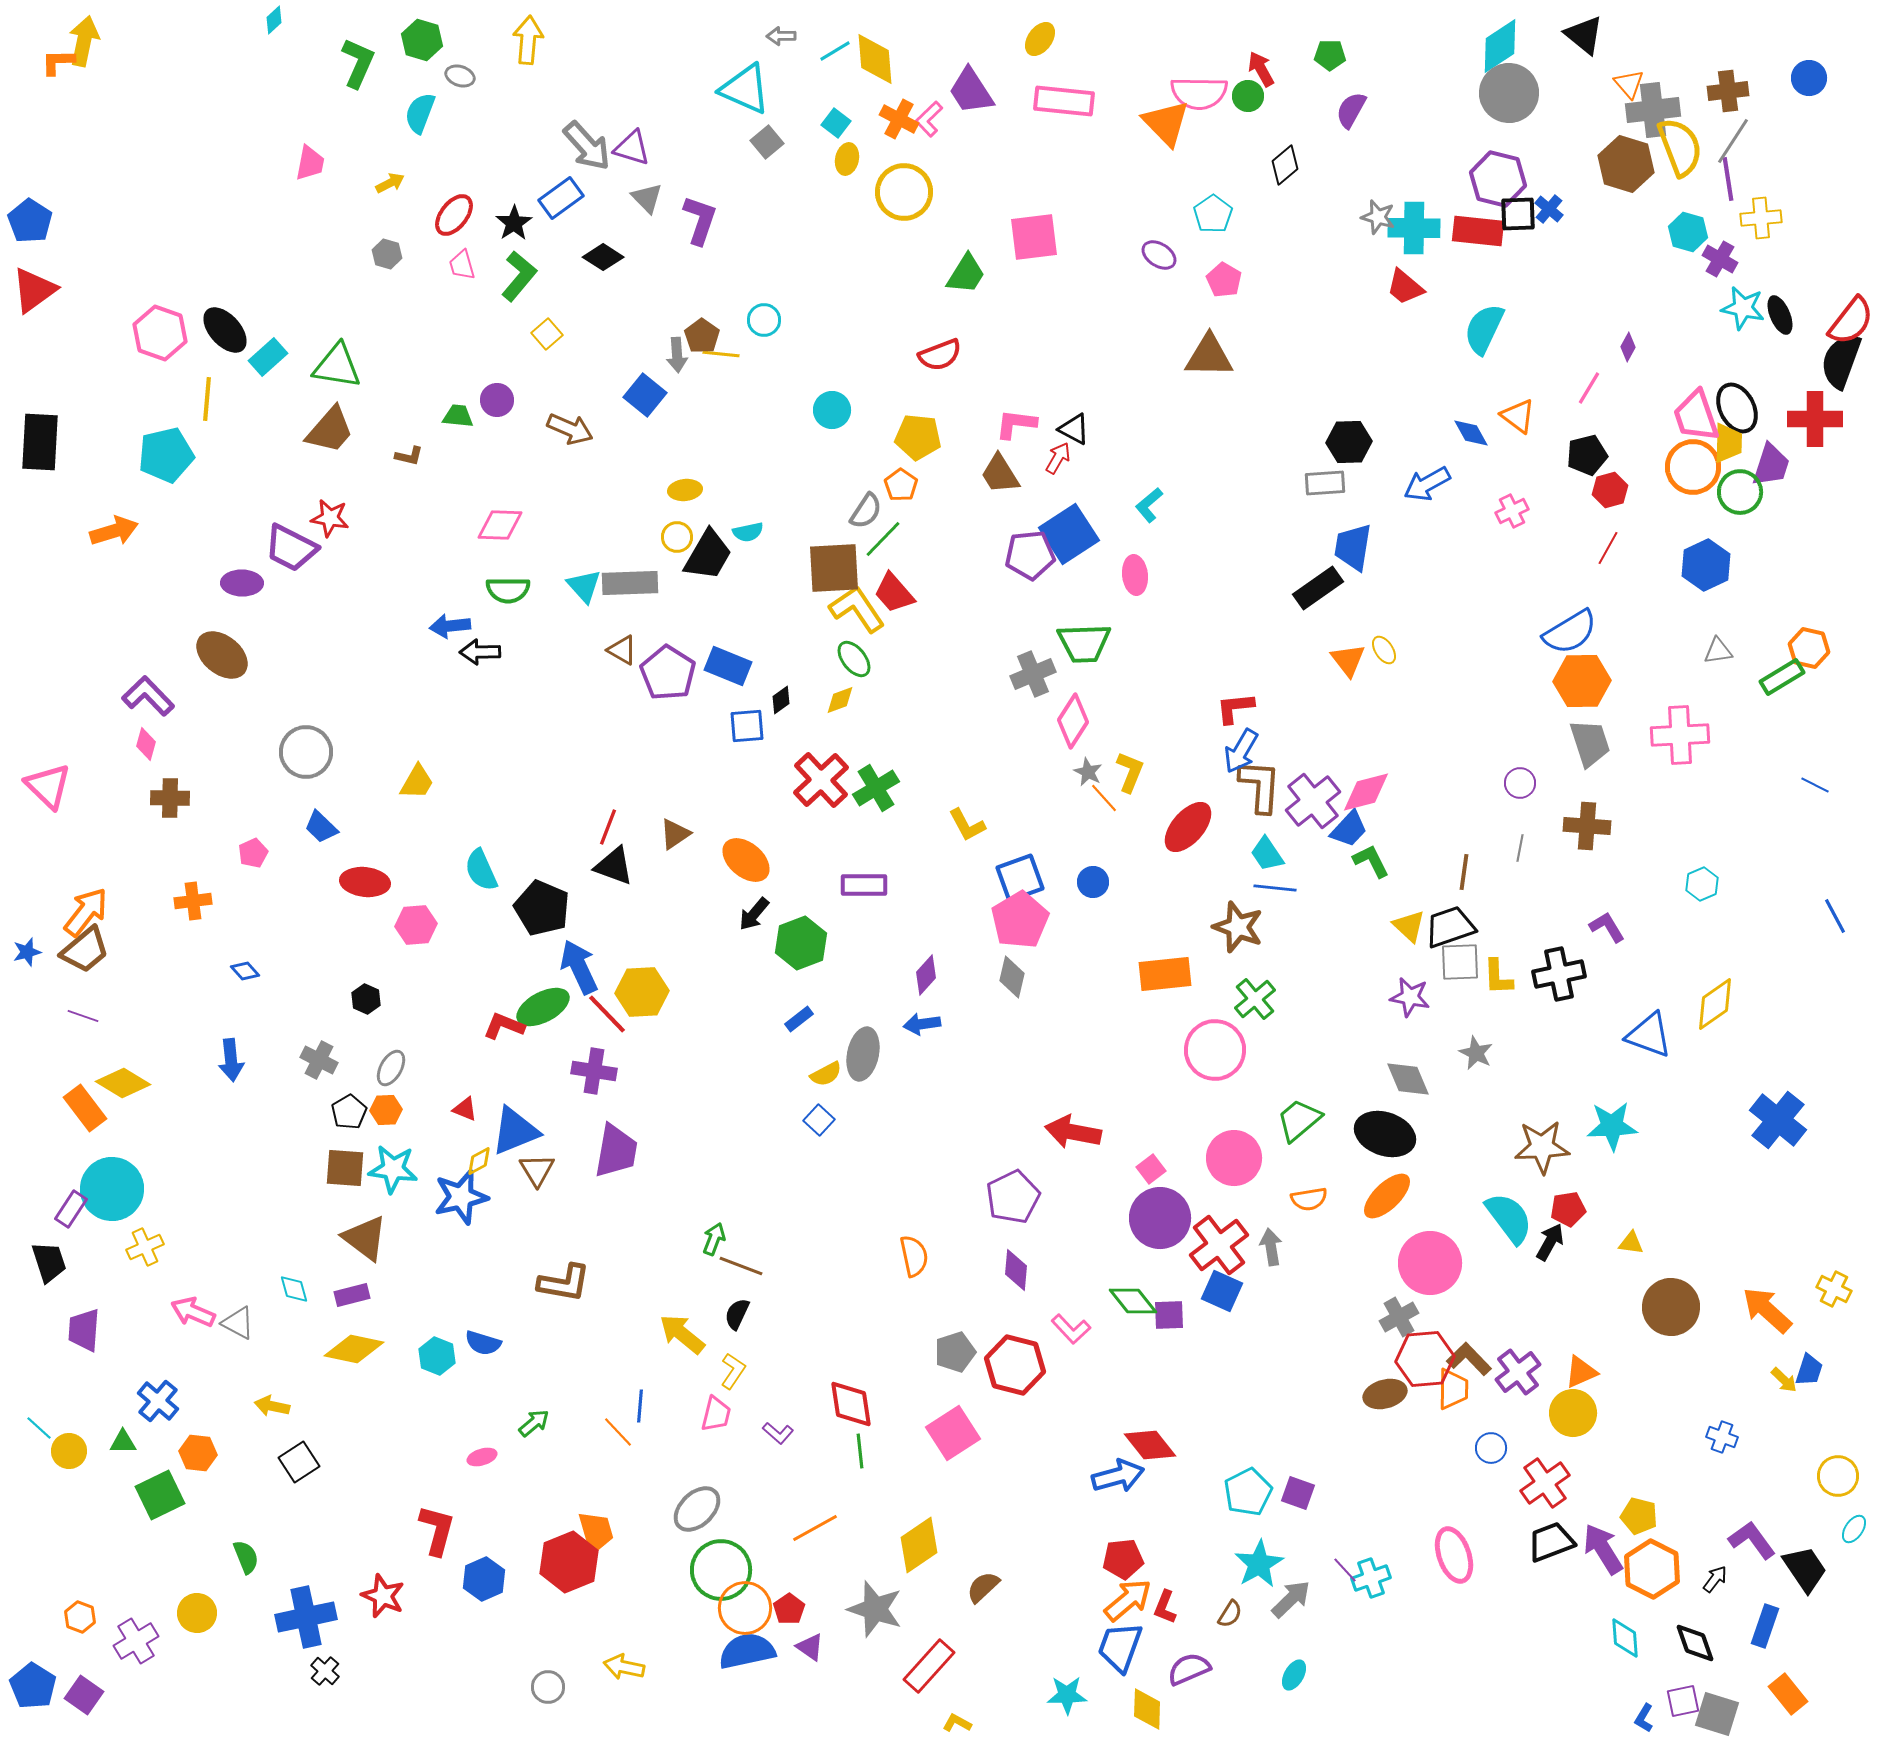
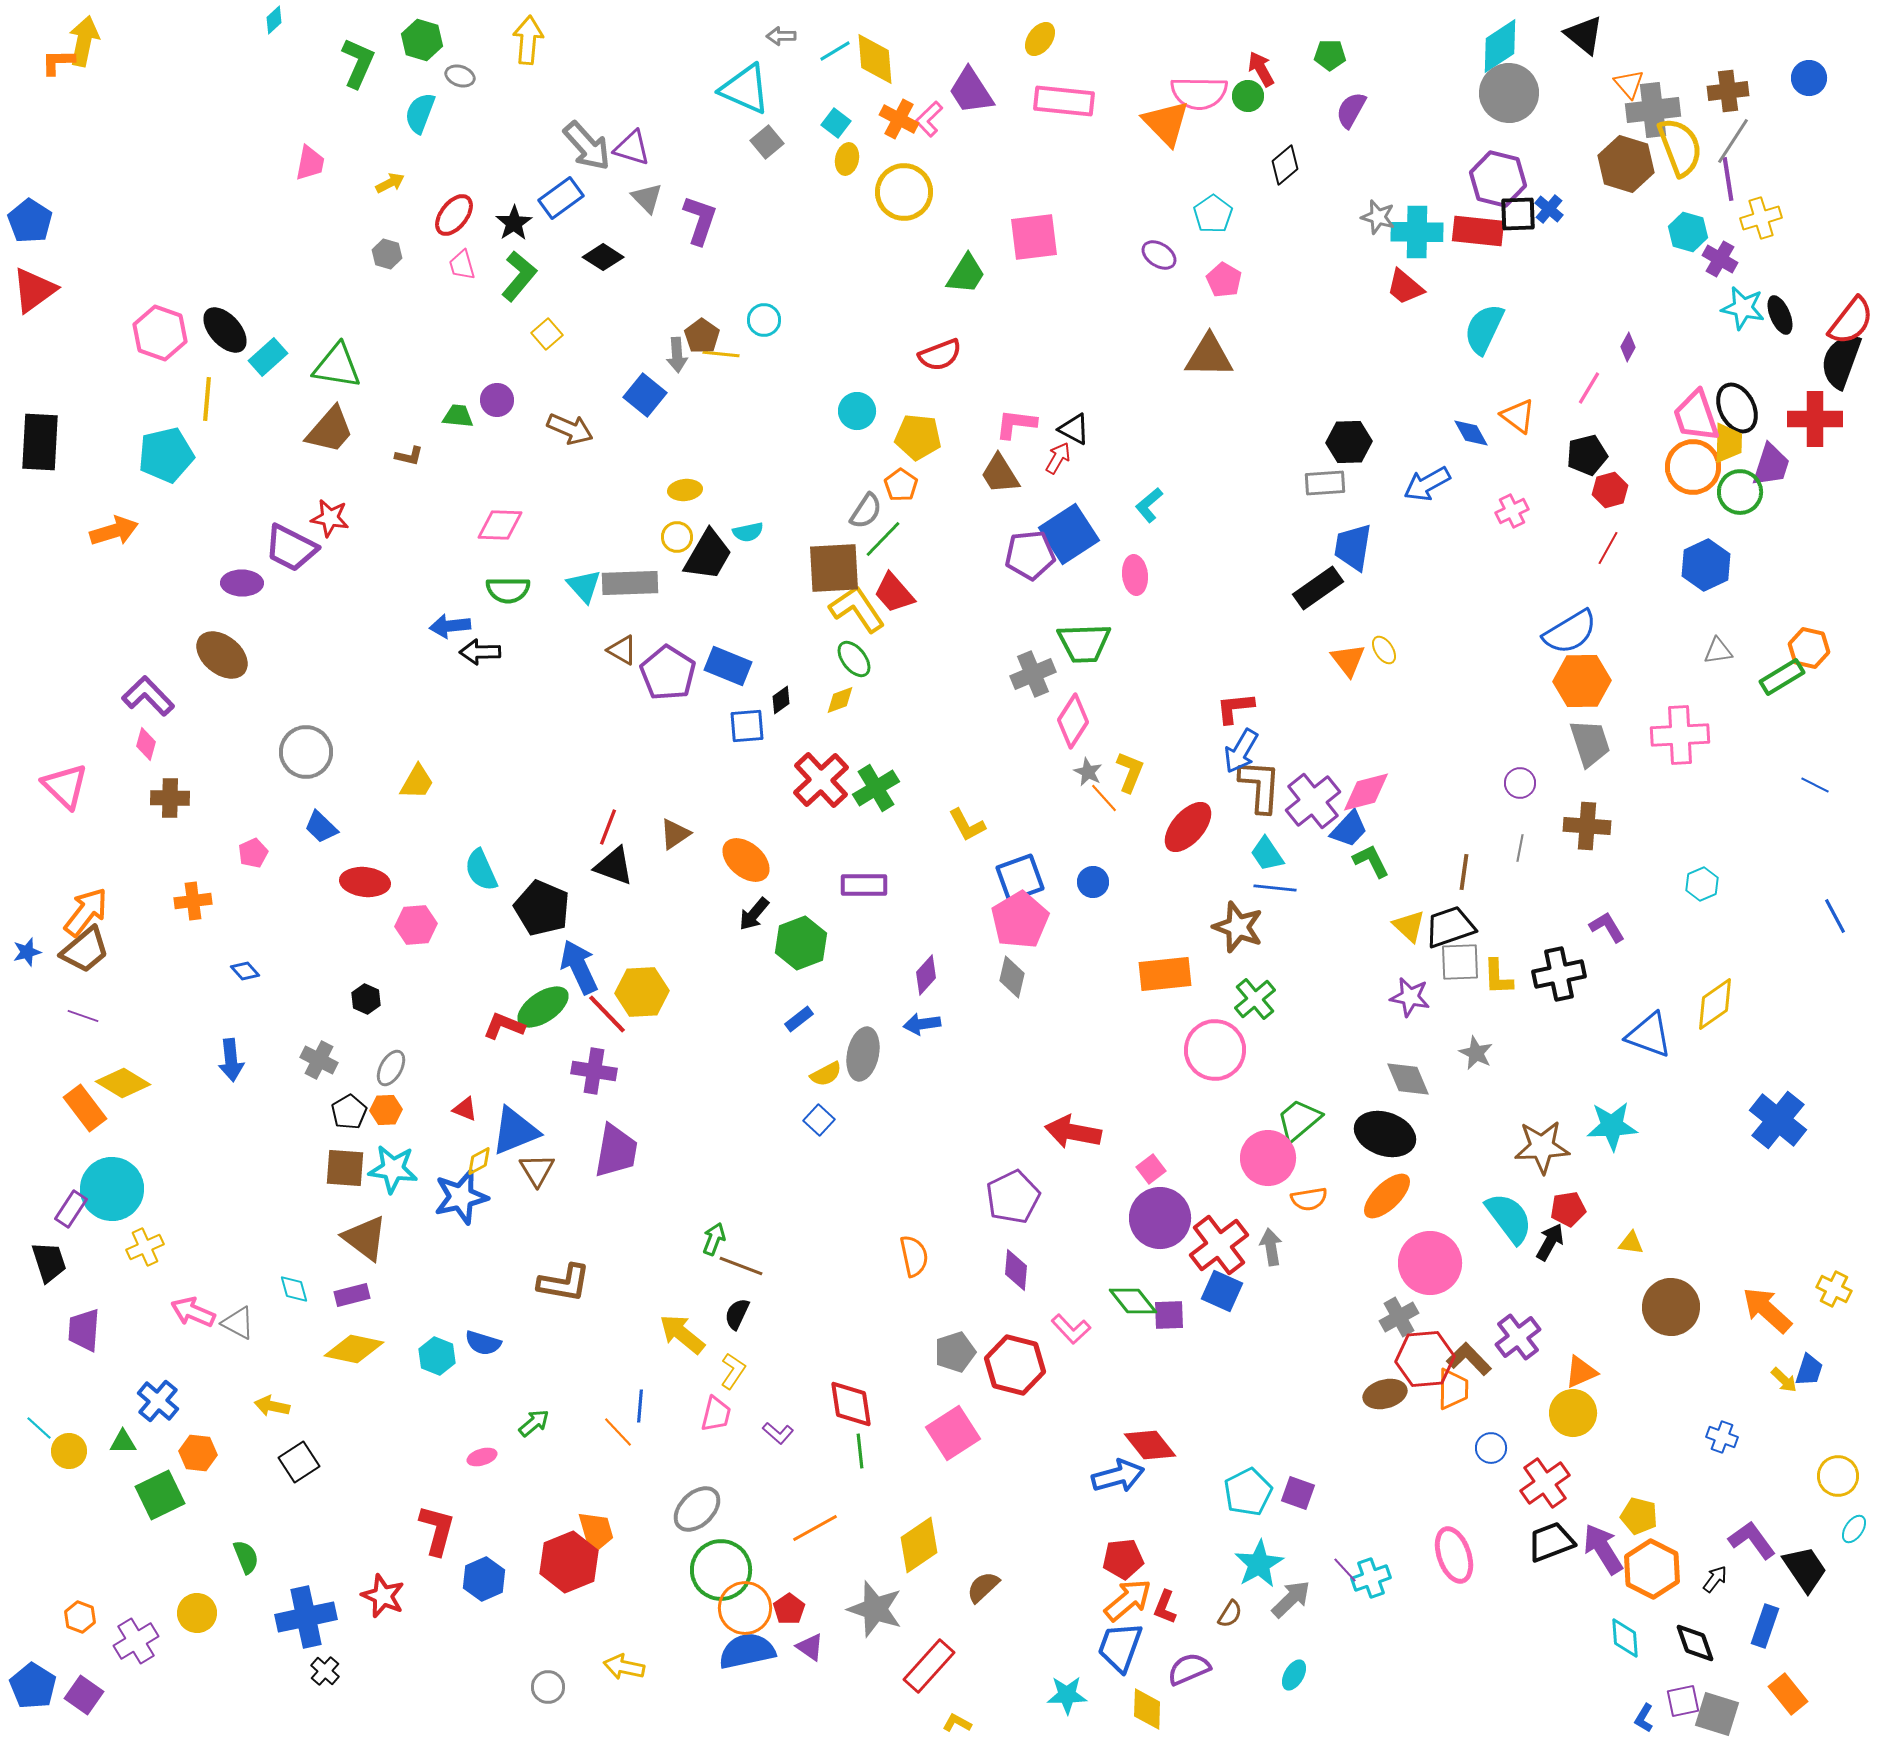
yellow cross at (1761, 218): rotated 12 degrees counterclockwise
cyan cross at (1414, 228): moved 3 px right, 4 px down
cyan circle at (832, 410): moved 25 px right, 1 px down
pink triangle at (48, 786): moved 17 px right
green ellipse at (543, 1007): rotated 6 degrees counterclockwise
pink circle at (1234, 1158): moved 34 px right
purple cross at (1518, 1372): moved 35 px up
